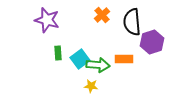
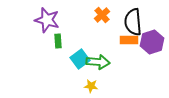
black semicircle: moved 1 px right
green rectangle: moved 12 px up
orange rectangle: moved 5 px right, 19 px up
green arrow: moved 3 px up
